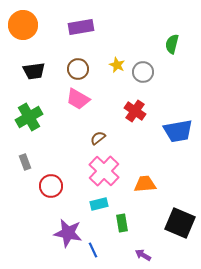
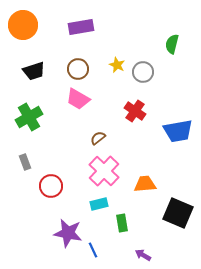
black trapezoid: rotated 10 degrees counterclockwise
black square: moved 2 px left, 10 px up
